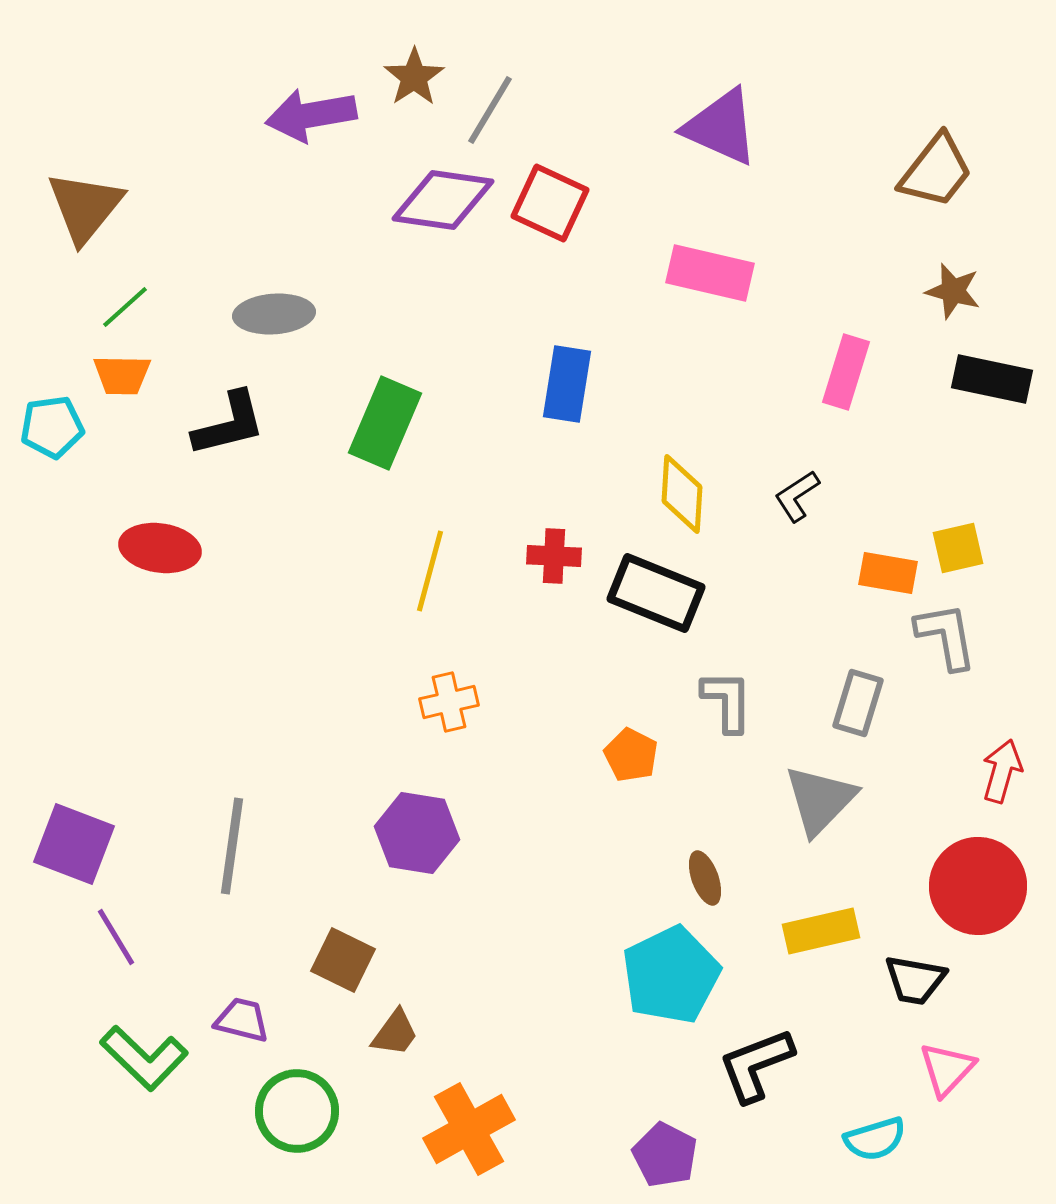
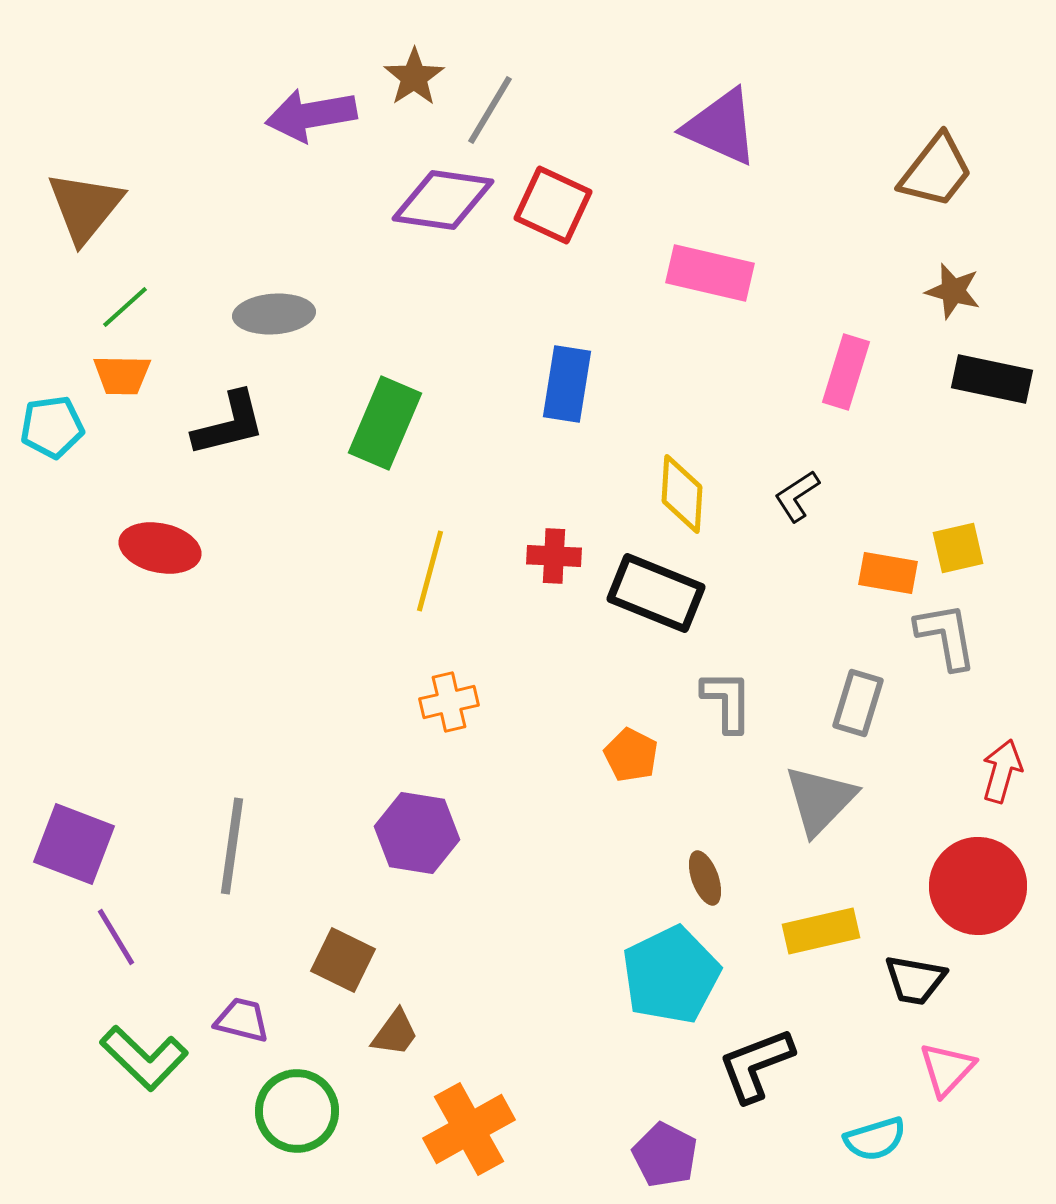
red square at (550, 203): moved 3 px right, 2 px down
red ellipse at (160, 548): rotated 4 degrees clockwise
